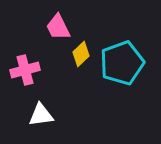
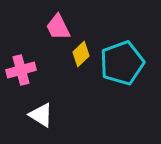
pink cross: moved 4 px left
white triangle: rotated 40 degrees clockwise
